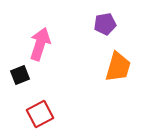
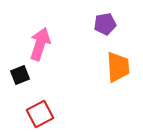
orange trapezoid: rotated 20 degrees counterclockwise
